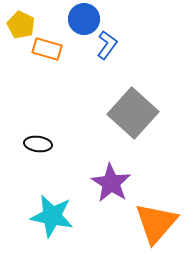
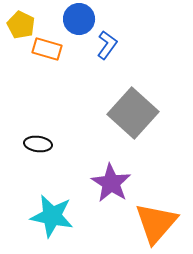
blue circle: moved 5 px left
